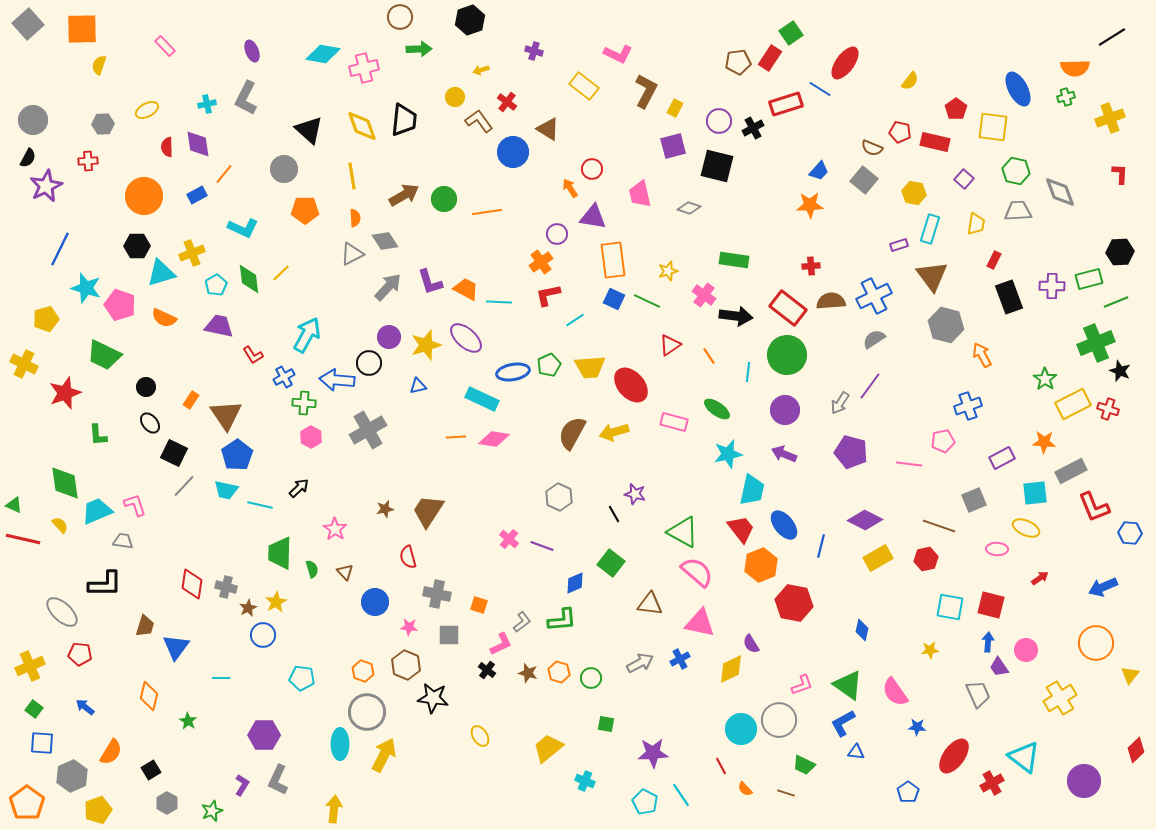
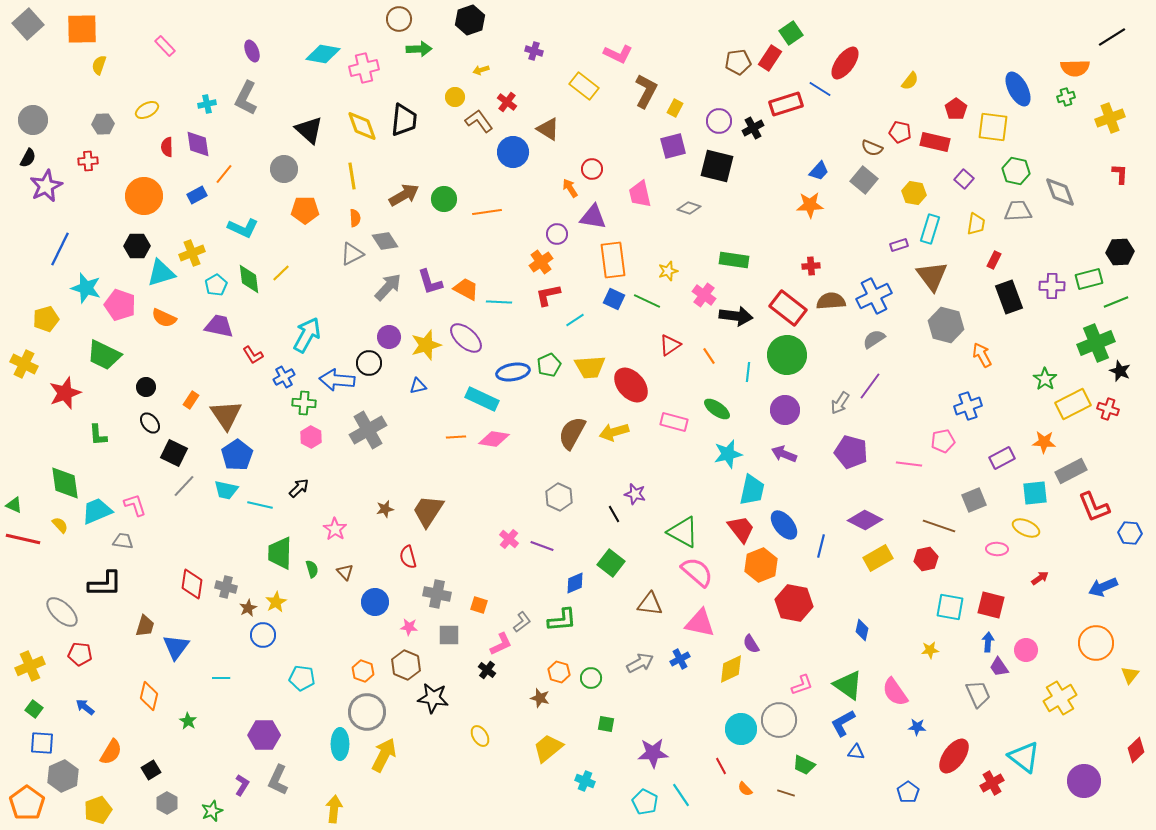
brown circle at (400, 17): moved 1 px left, 2 px down
brown star at (528, 673): moved 12 px right, 25 px down
gray hexagon at (72, 776): moved 9 px left
